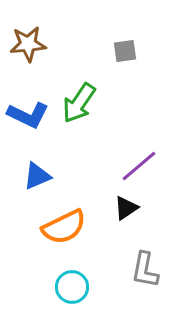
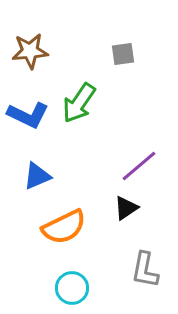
brown star: moved 2 px right, 7 px down
gray square: moved 2 px left, 3 px down
cyan circle: moved 1 px down
